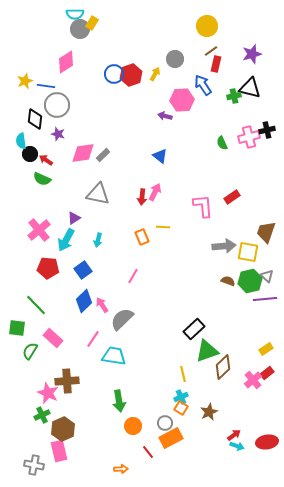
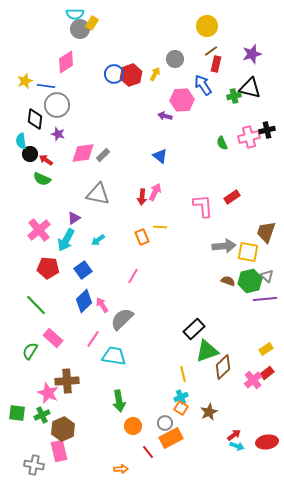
yellow line at (163, 227): moved 3 px left
cyan arrow at (98, 240): rotated 40 degrees clockwise
green square at (17, 328): moved 85 px down
